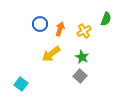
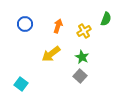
blue circle: moved 15 px left
orange arrow: moved 2 px left, 3 px up
